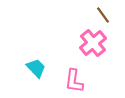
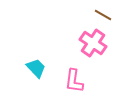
brown line: rotated 24 degrees counterclockwise
pink cross: rotated 16 degrees counterclockwise
